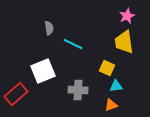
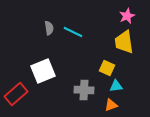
cyan line: moved 12 px up
gray cross: moved 6 px right
